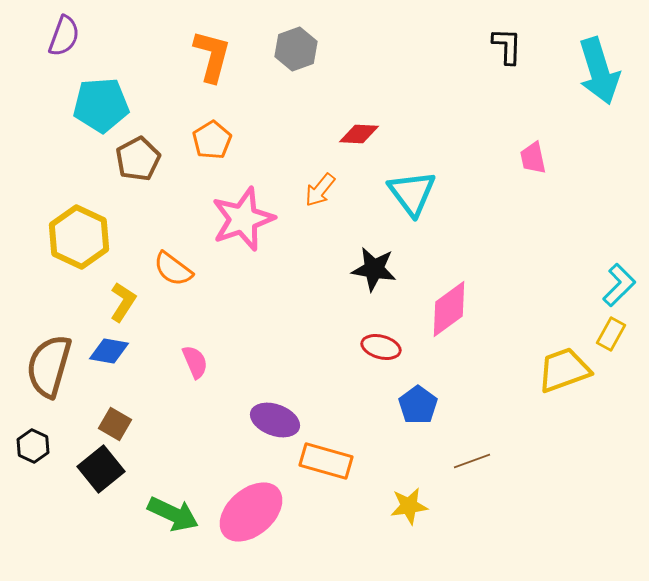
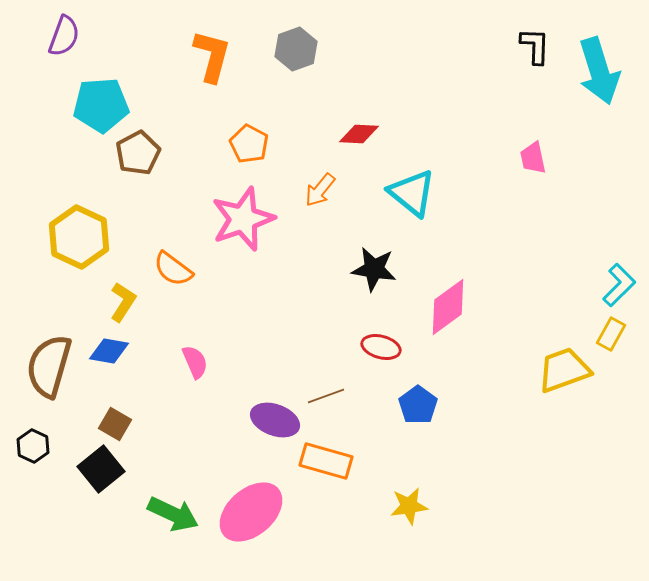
black L-shape: moved 28 px right
orange pentagon: moved 37 px right, 4 px down; rotated 12 degrees counterclockwise
brown pentagon: moved 6 px up
cyan triangle: rotated 14 degrees counterclockwise
pink diamond: moved 1 px left, 2 px up
brown line: moved 146 px left, 65 px up
